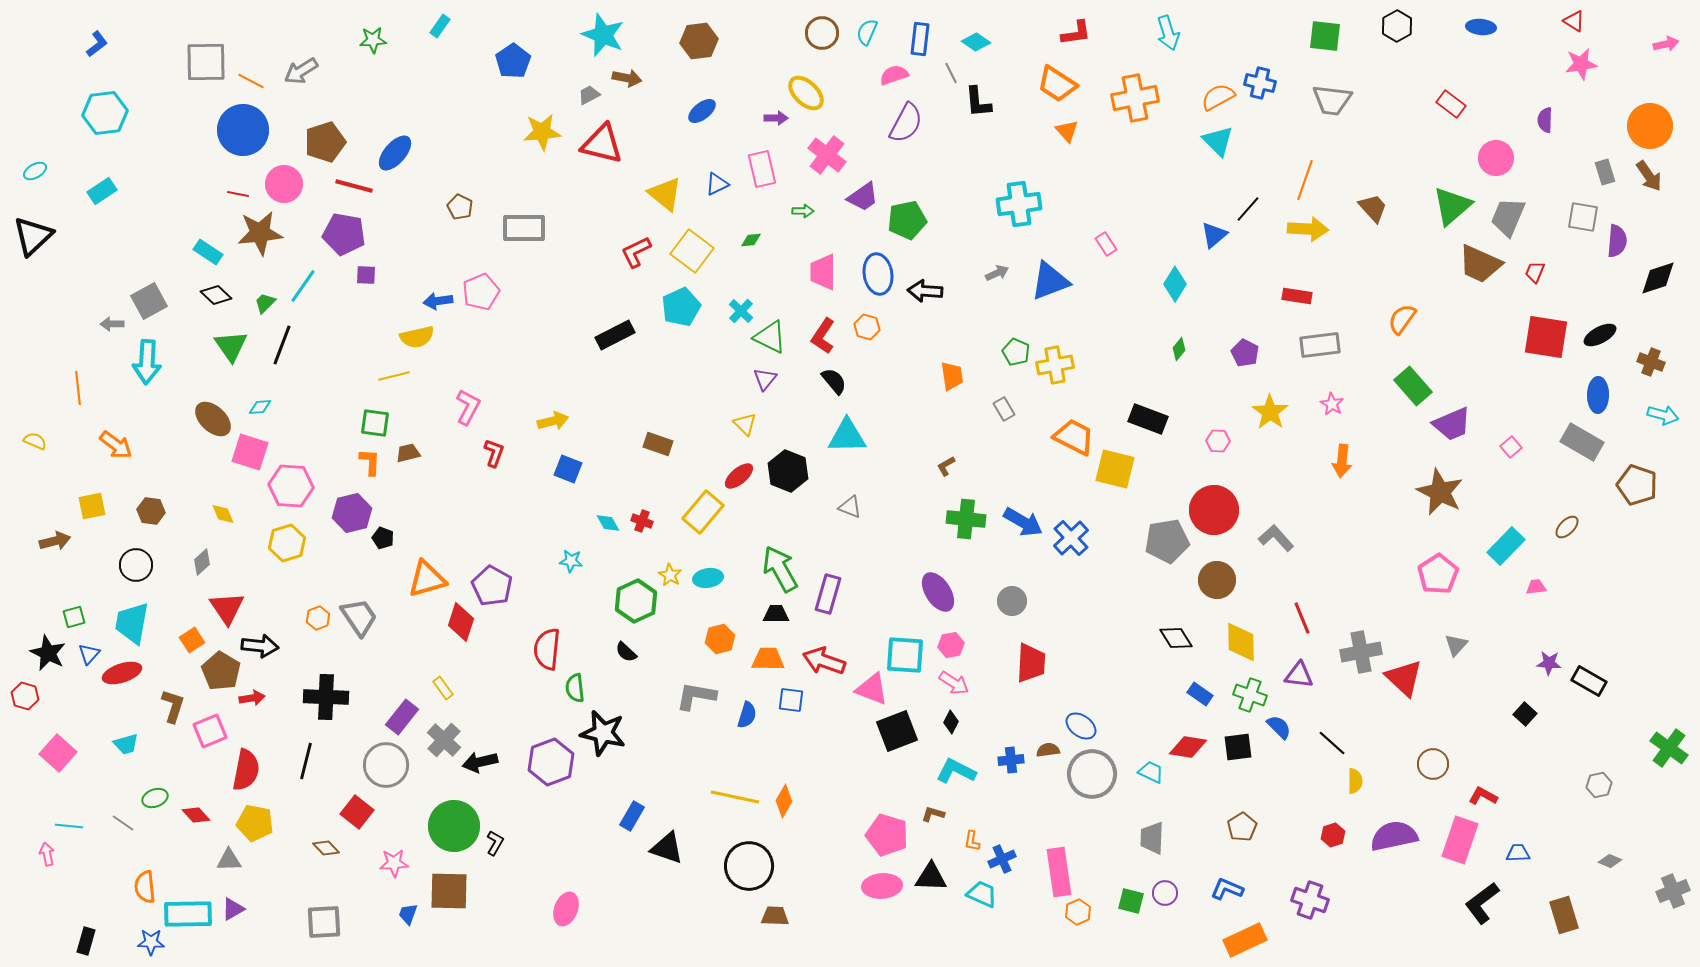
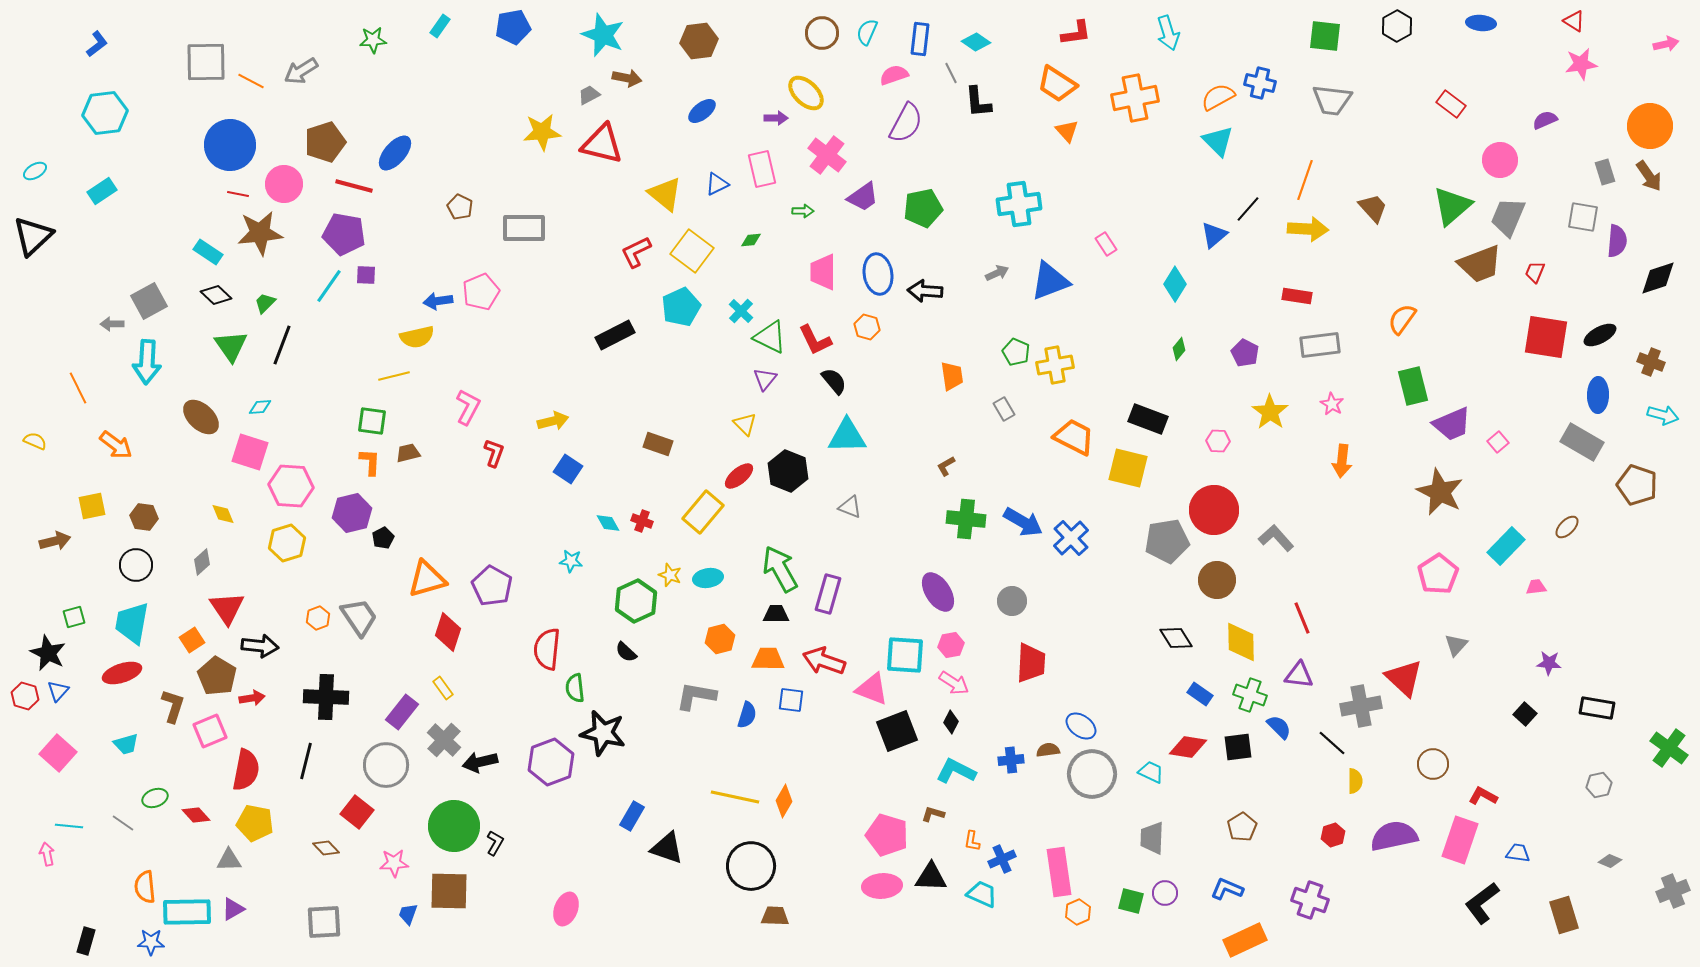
blue ellipse at (1481, 27): moved 4 px up
blue pentagon at (513, 61): moved 34 px up; rotated 24 degrees clockwise
purple semicircle at (1545, 120): rotated 65 degrees clockwise
blue circle at (243, 130): moved 13 px left, 15 px down
pink circle at (1496, 158): moved 4 px right, 2 px down
green pentagon at (907, 220): moved 16 px right, 12 px up
brown trapezoid at (1480, 264): rotated 45 degrees counterclockwise
cyan line at (303, 286): moved 26 px right
red L-shape at (823, 336): moved 8 px left, 4 px down; rotated 60 degrees counterclockwise
green rectangle at (1413, 386): rotated 27 degrees clockwise
orange line at (78, 388): rotated 20 degrees counterclockwise
brown ellipse at (213, 419): moved 12 px left, 2 px up
green square at (375, 423): moved 3 px left, 2 px up
pink square at (1511, 447): moved 13 px left, 5 px up
blue square at (568, 469): rotated 12 degrees clockwise
yellow square at (1115, 469): moved 13 px right, 1 px up
brown hexagon at (151, 511): moved 7 px left, 6 px down
black pentagon at (383, 538): rotated 25 degrees clockwise
yellow star at (670, 575): rotated 10 degrees counterclockwise
red diamond at (461, 622): moved 13 px left, 10 px down
gray cross at (1361, 652): moved 54 px down
blue triangle at (89, 654): moved 31 px left, 37 px down
brown pentagon at (221, 671): moved 4 px left, 5 px down
black rectangle at (1589, 681): moved 8 px right, 27 px down; rotated 20 degrees counterclockwise
purple rectangle at (402, 717): moved 5 px up
blue trapezoid at (1518, 853): rotated 10 degrees clockwise
black circle at (749, 866): moved 2 px right
cyan rectangle at (188, 914): moved 1 px left, 2 px up
